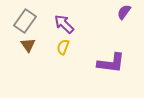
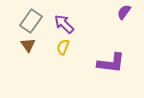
gray rectangle: moved 6 px right
